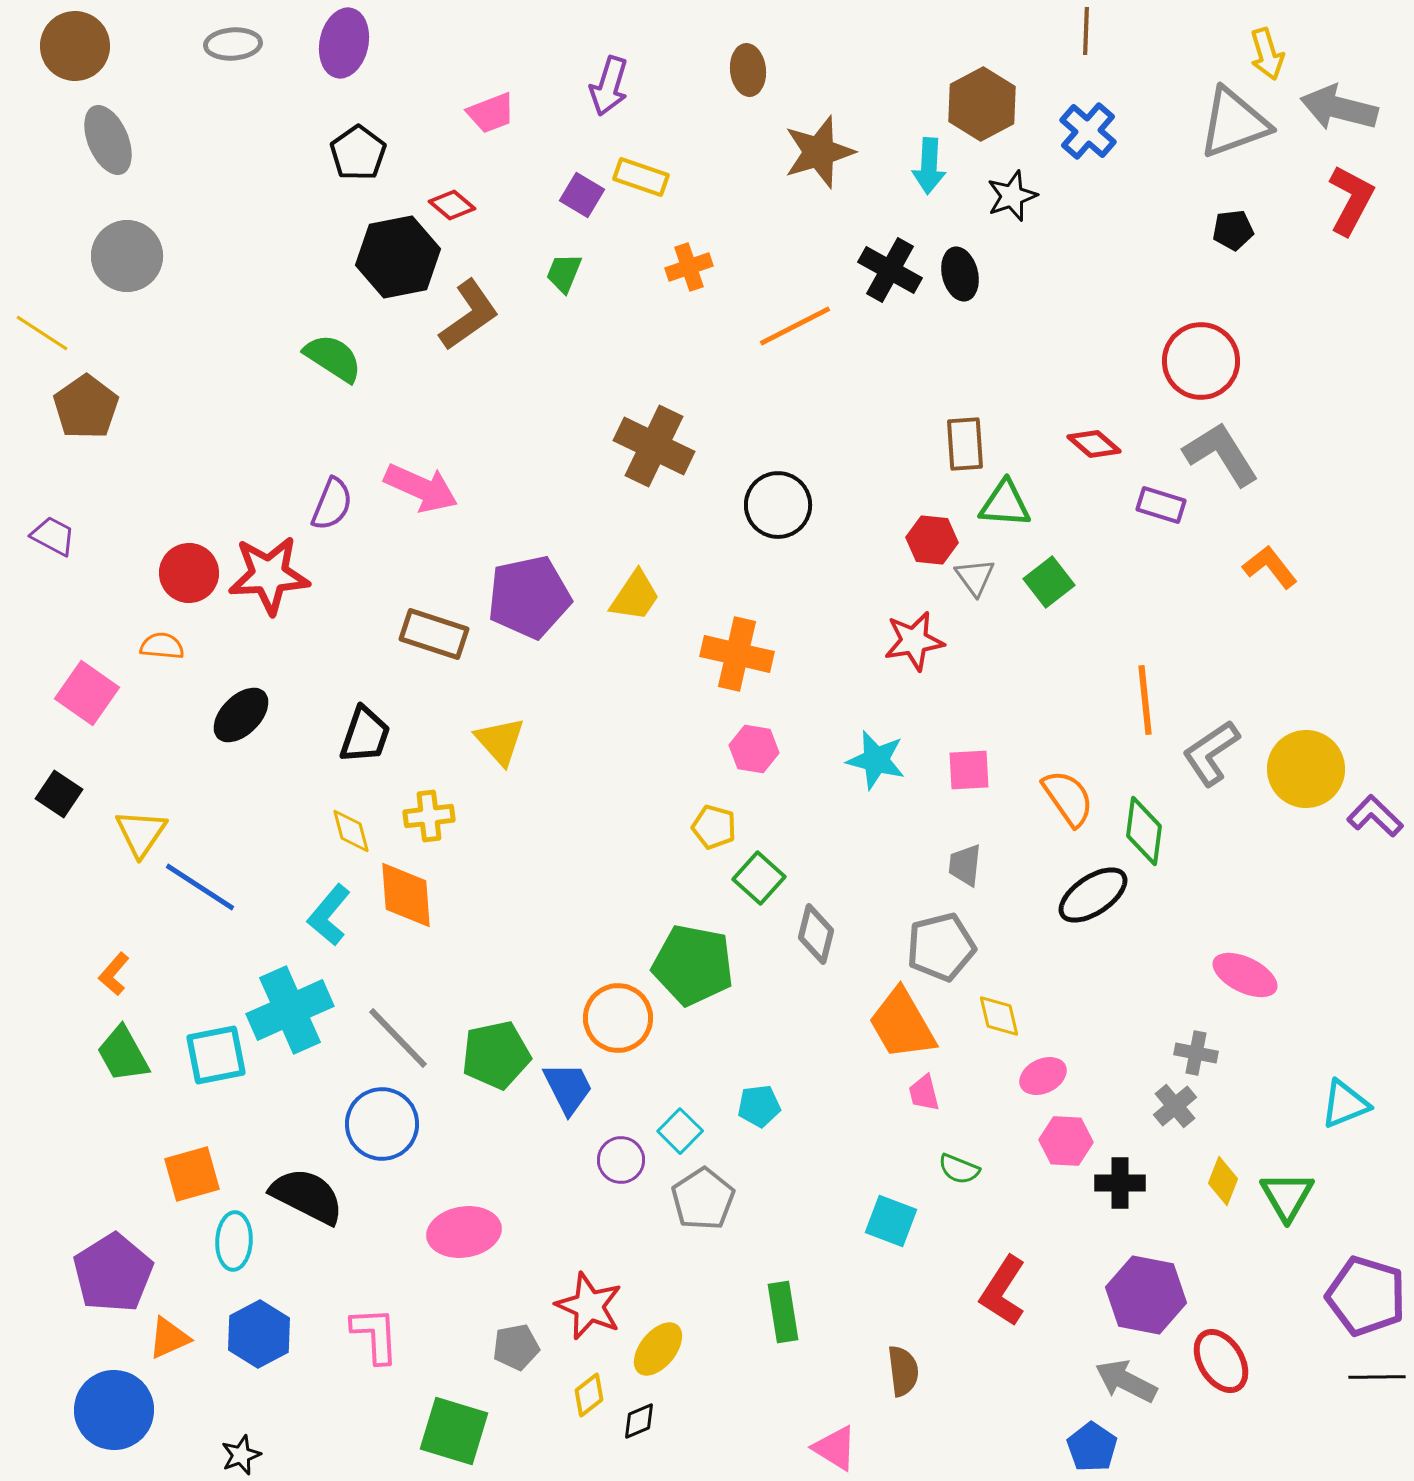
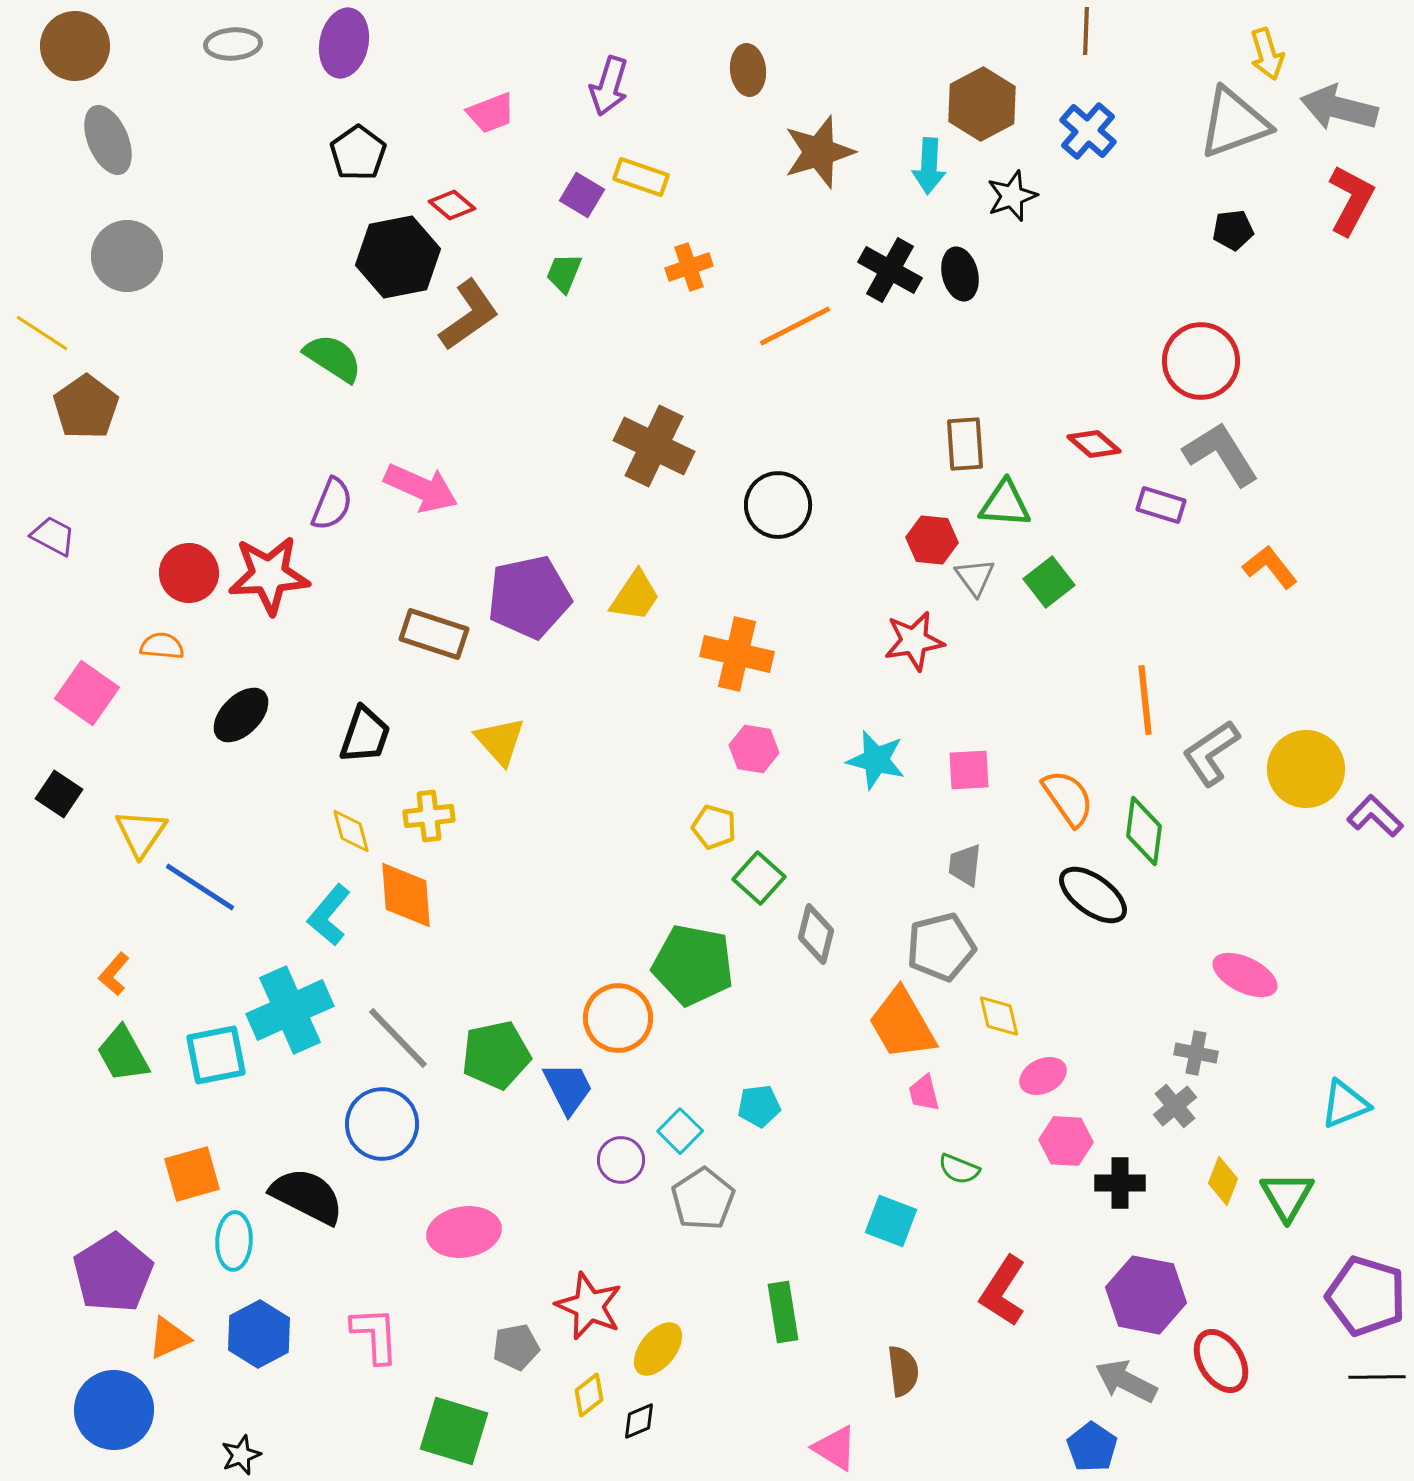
black ellipse at (1093, 895): rotated 70 degrees clockwise
